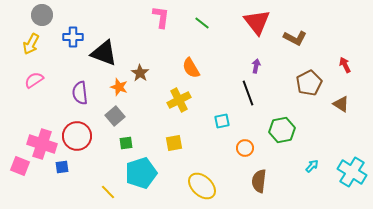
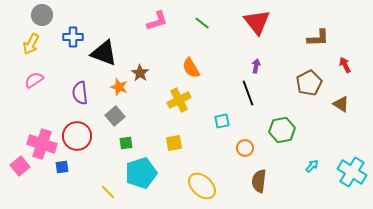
pink L-shape: moved 4 px left, 4 px down; rotated 65 degrees clockwise
brown L-shape: moved 23 px right; rotated 30 degrees counterclockwise
pink square: rotated 30 degrees clockwise
